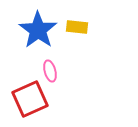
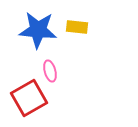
blue star: rotated 30 degrees counterclockwise
red square: moved 1 px left, 1 px up; rotated 6 degrees counterclockwise
